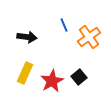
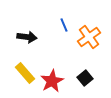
yellow rectangle: rotated 65 degrees counterclockwise
black square: moved 6 px right, 1 px down
